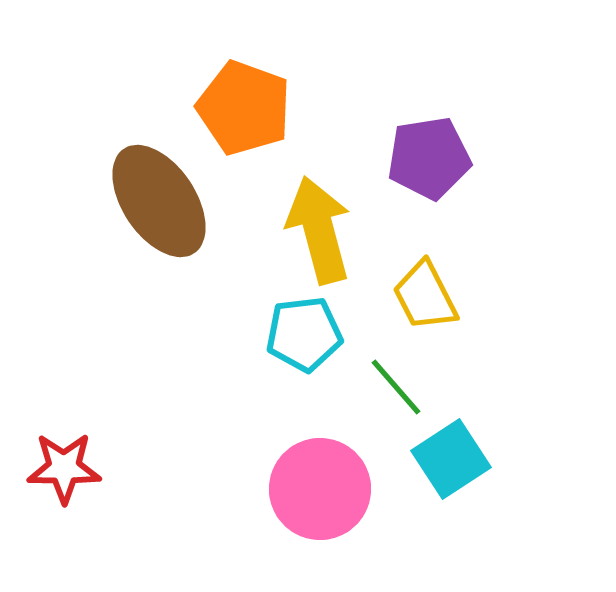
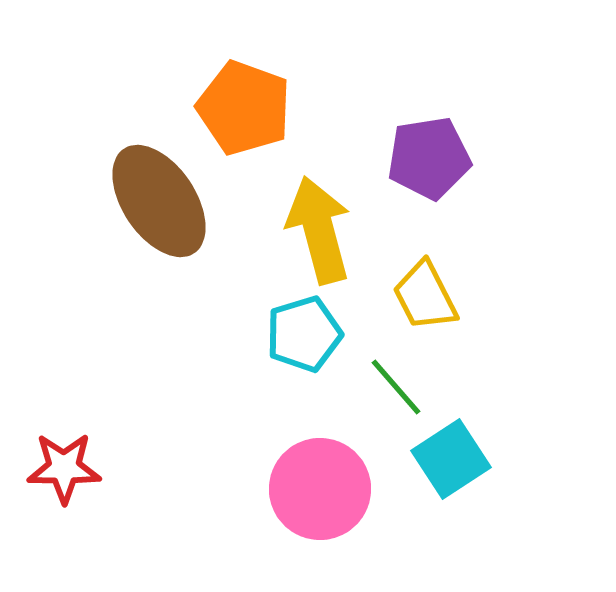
cyan pentagon: rotated 10 degrees counterclockwise
